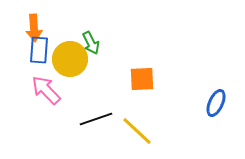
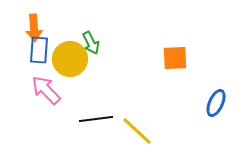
orange square: moved 33 px right, 21 px up
black line: rotated 12 degrees clockwise
